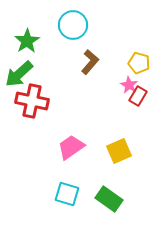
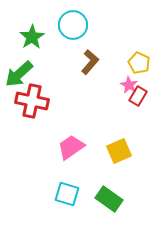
green star: moved 5 px right, 4 px up
yellow pentagon: rotated 10 degrees clockwise
